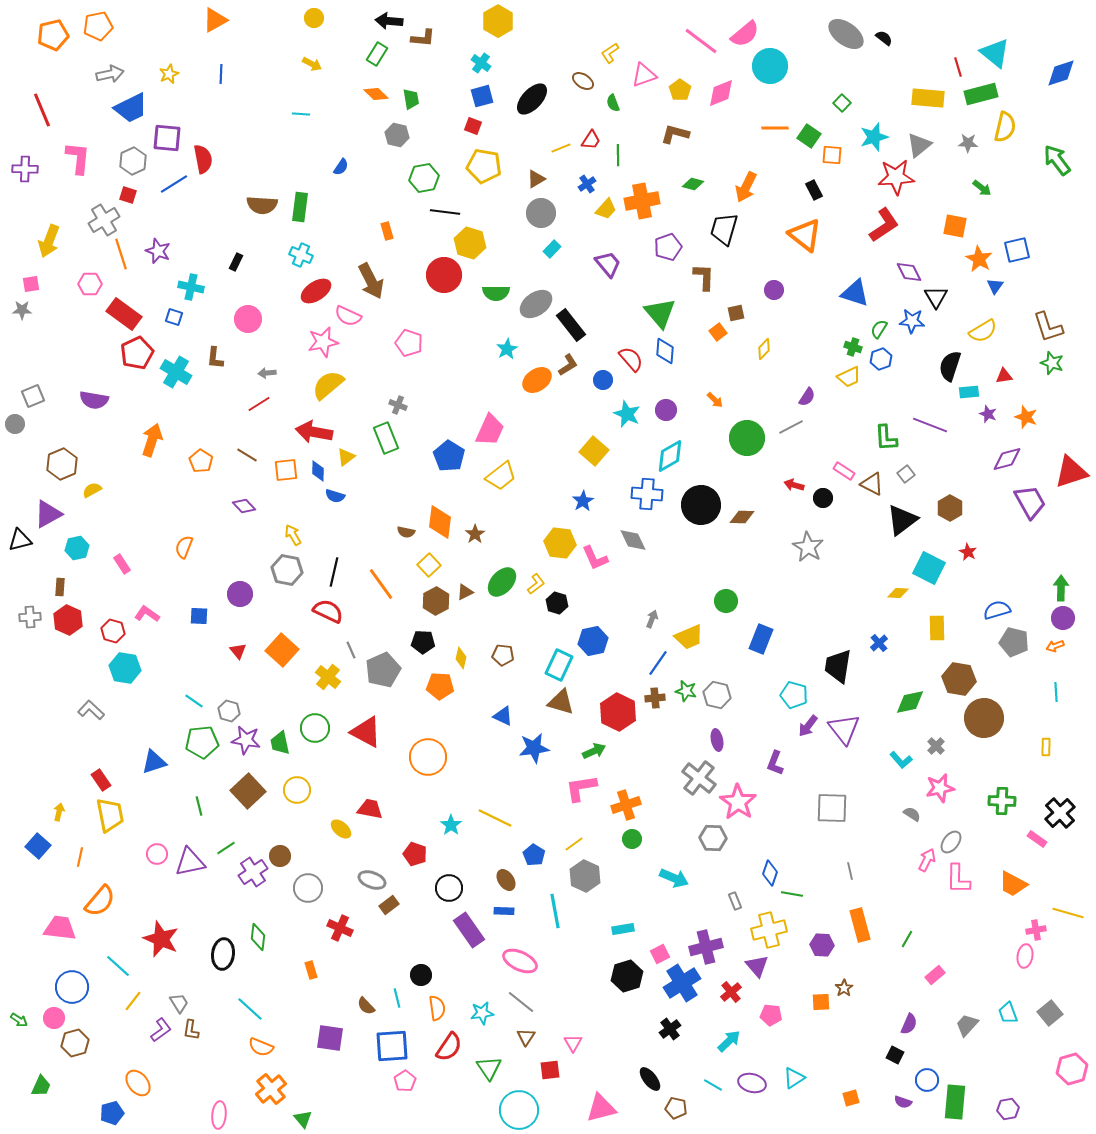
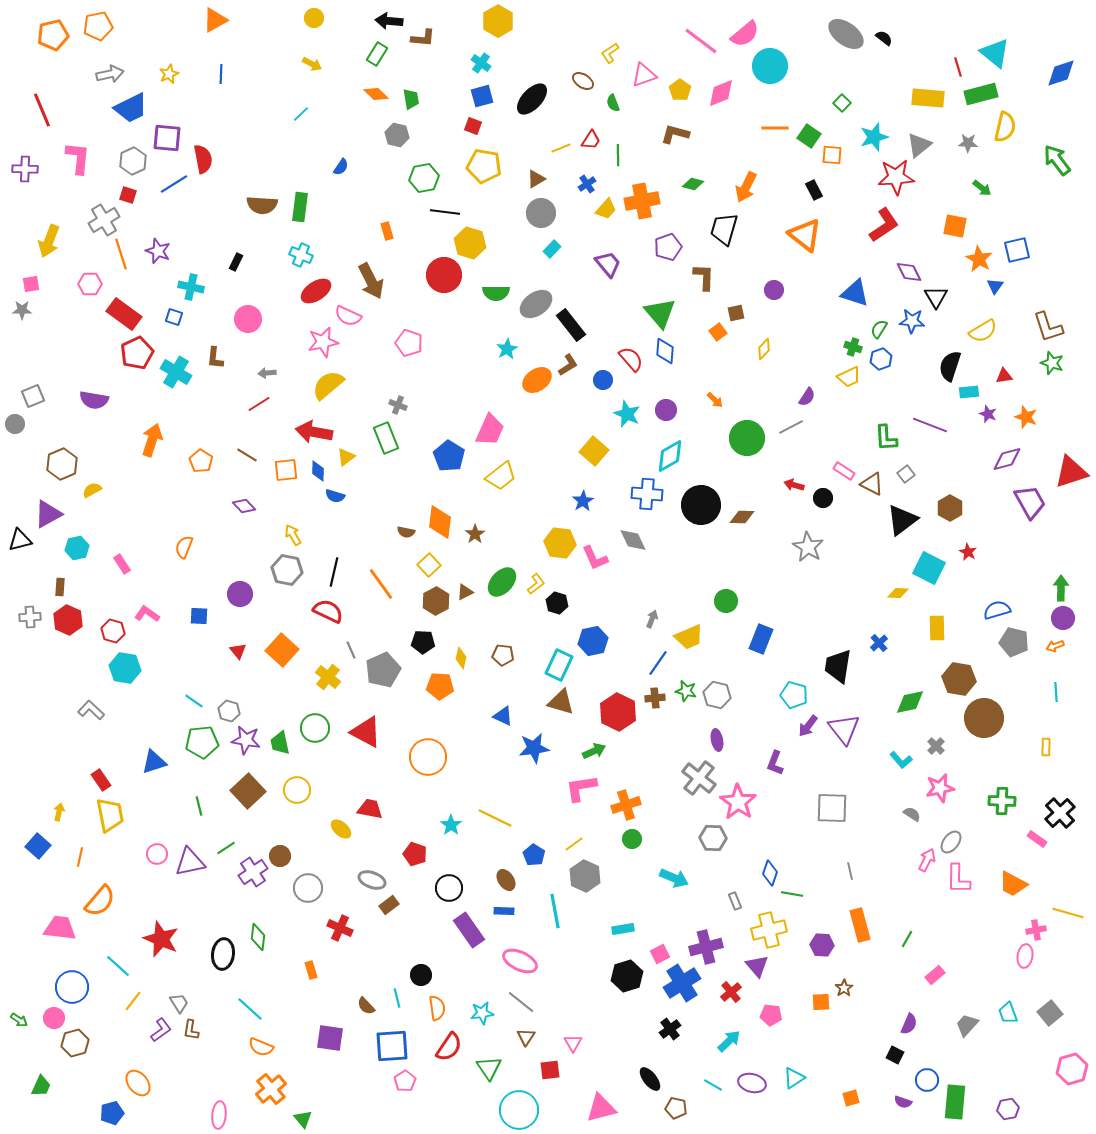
cyan line at (301, 114): rotated 48 degrees counterclockwise
